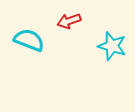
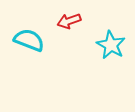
cyan star: moved 1 px left, 1 px up; rotated 12 degrees clockwise
